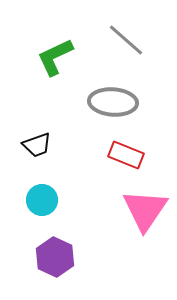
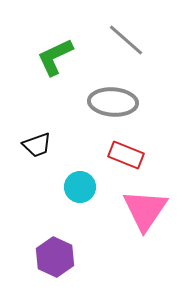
cyan circle: moved 38 px right, 13 px up
